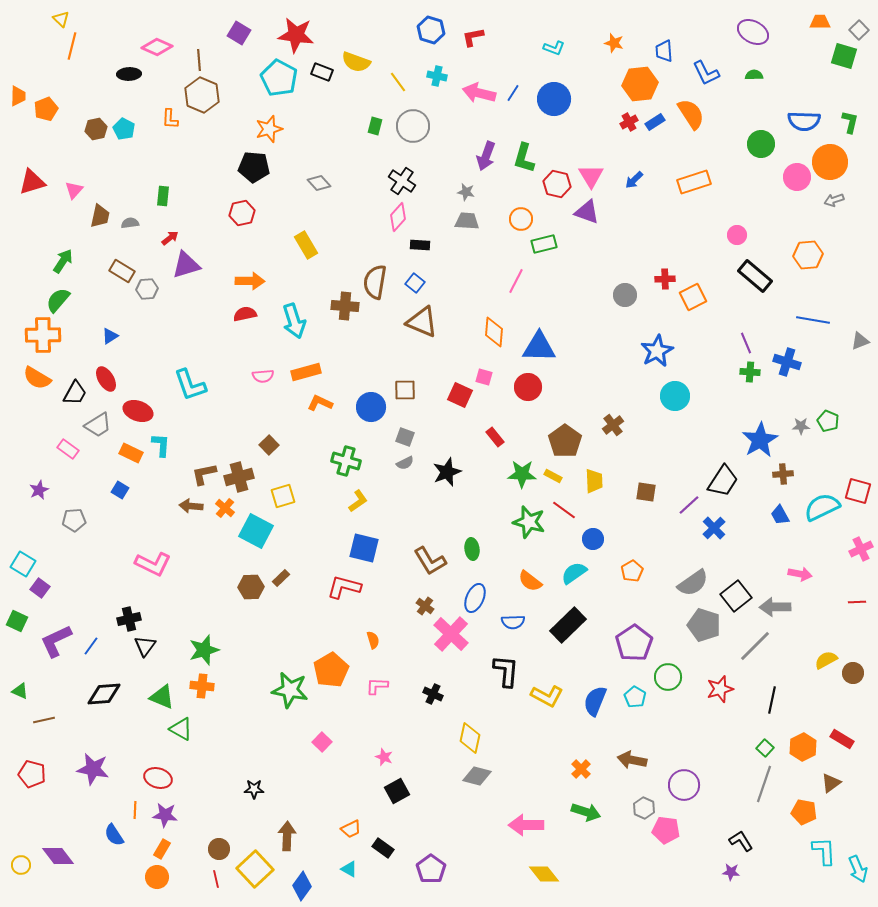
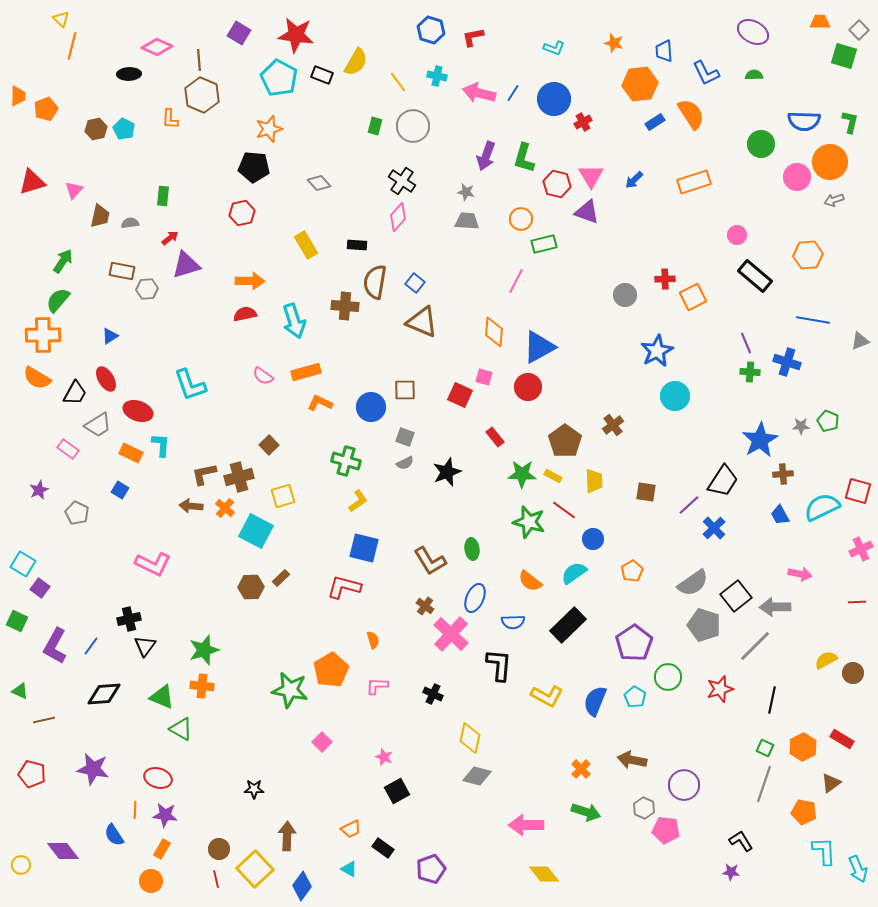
yellow semicircle at (356, 62): rotated 80 degrees counterclockwise
black rectangle at (322, 72): moved 3 px down
red cross at (629, 122): moved 46 px left
black rectangle at (420, 245): moved 63 px left
brown rectangle at (122, 271): rotated 20 degrees counterclockwise
blue triangle at (539, 347): rotated 30 degrees counterclockwise
pink semicircle at (263, 376): rotated 40 degrees clockwise
gray pentagon at (74, 520): moved 3 px right, 7 px up; rotated 30 degrees clockwise
purple L-shape at (56, 641): moved 1 px left, 5 px down; rotated 36 degrees counterclockwise
black L-shape at (506, 671): moved 7 px left, 6 px up
green square at (765, 748): rotated 18 degrees counterclockwise
purple diamond at (58, 856): moved 5 px right, 5 px up
purple pentagon at (431, 869): rotated 16 degrees clockwise
orange circle at (157, 877): moved 6 px left, 4 px down
